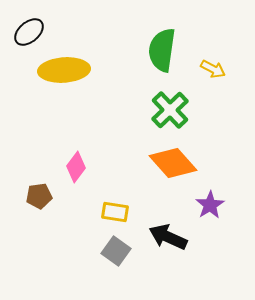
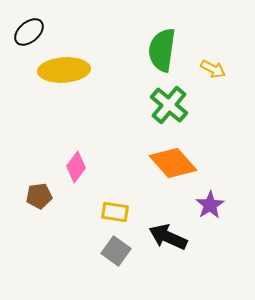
green cross: moved 1 px left, 5 px up; rotated 6 degrees counterclockwise
